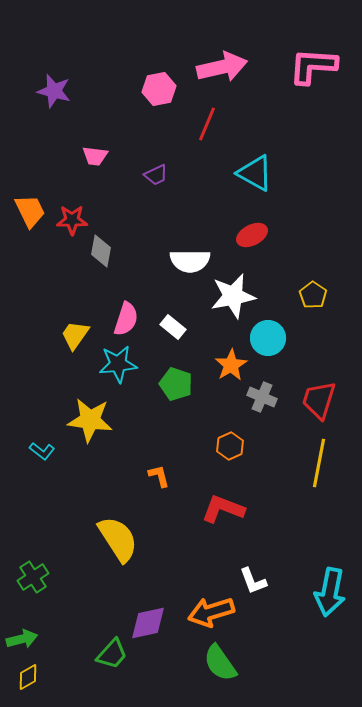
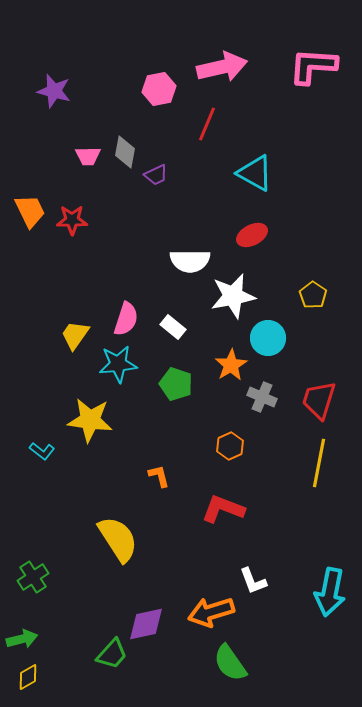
pink trapezoid: moved 7 px left; rotated 8 degrees counterclockwise
gray diamond: moved 24 px right, 99 px up
purple diamond: moved 2 px left, 1 px down
green semicircle: moved 10 px right
